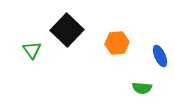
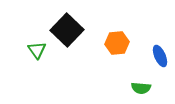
green triangle: moved 5 px right
green semicircle: moved 1 px left
